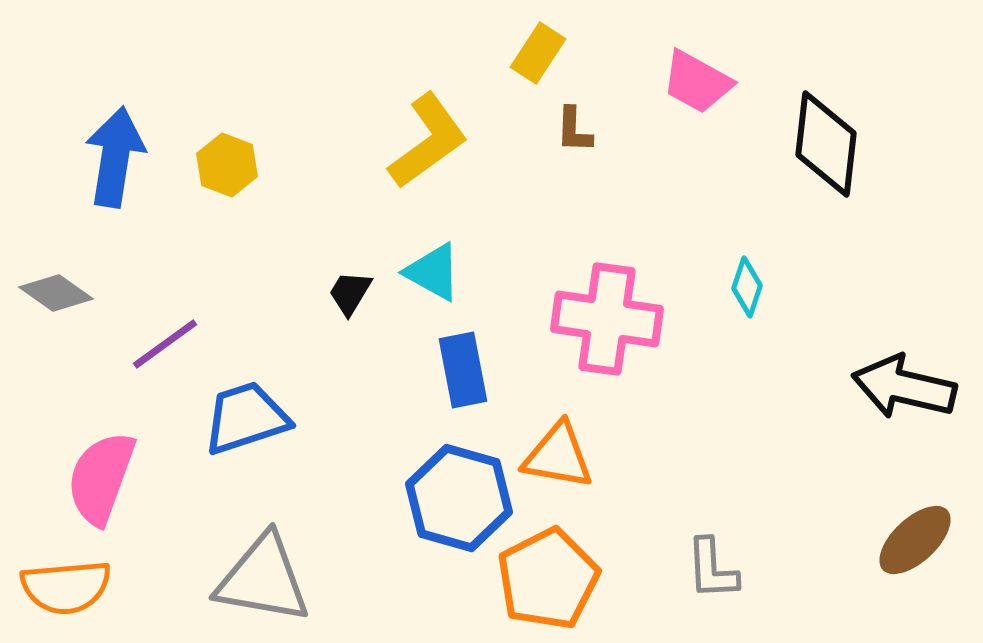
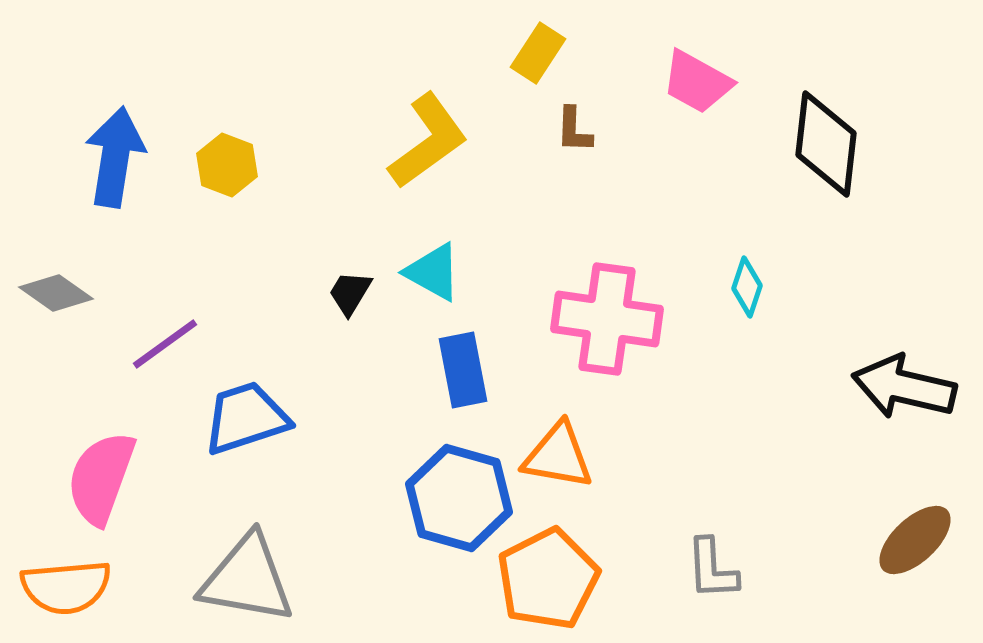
gray triangle: moved 16 px left
